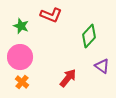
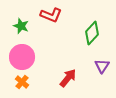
green diamond: moved 3 px right, 3 px up
pink circle: moved 2 px right
purple triangle: rotated 28 degrees clockwise
